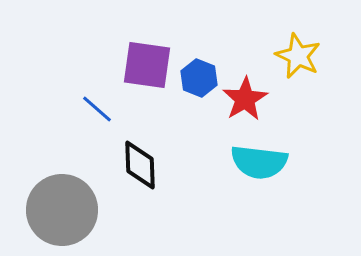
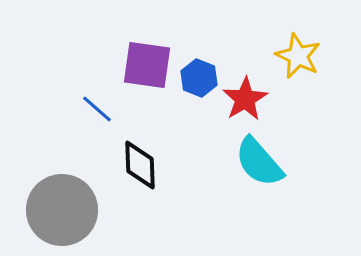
cyan semicircle: rotated 42 degrees clockwise
